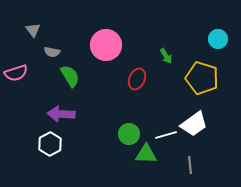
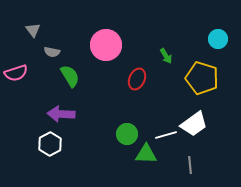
green circle: moved 2 px left
